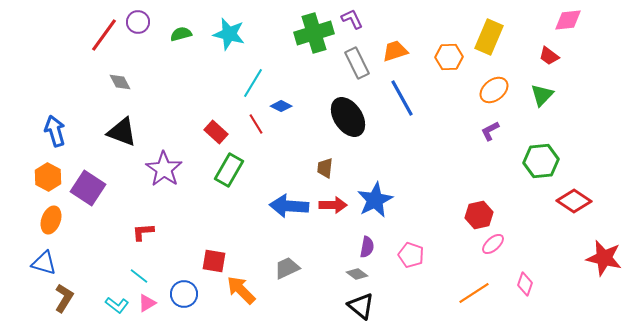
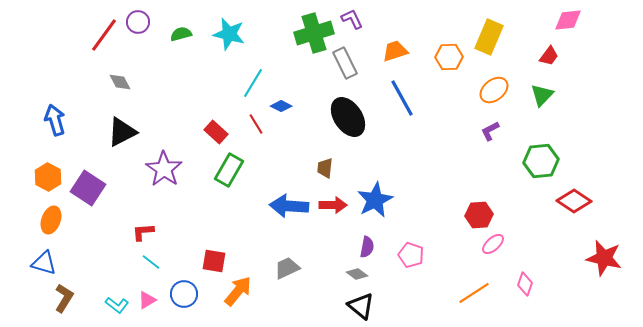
red trapezoid at (549, 56): rotated 90 degrees counterclockwise
gray rectangle at (357, 63): moved 12 px left
blue arrow at (55, 131): moved 11 px up
black triangle at (122, 132): rotated 48 degrees counterclockwise
red hexagon at (479, 215): rotated 8 degrees clockwise
cyan line at (139, 276): moved 12 px right, 14 px up
orange arrow at (241, 290): moved 3 px left, 1 px down; rotated 84 degrees clockwise
pink triangle at (147, 303): moved 3 px up
